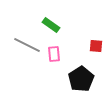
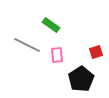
red square: moved 6 px down; rotated 24 degrees counterclockwise
pink rectangle: moved 3 px right, 1 px down
